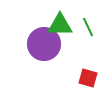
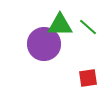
green line: rotated 24 degrees counterclockwise
red square: rotated 24 degrees counterclockwise
